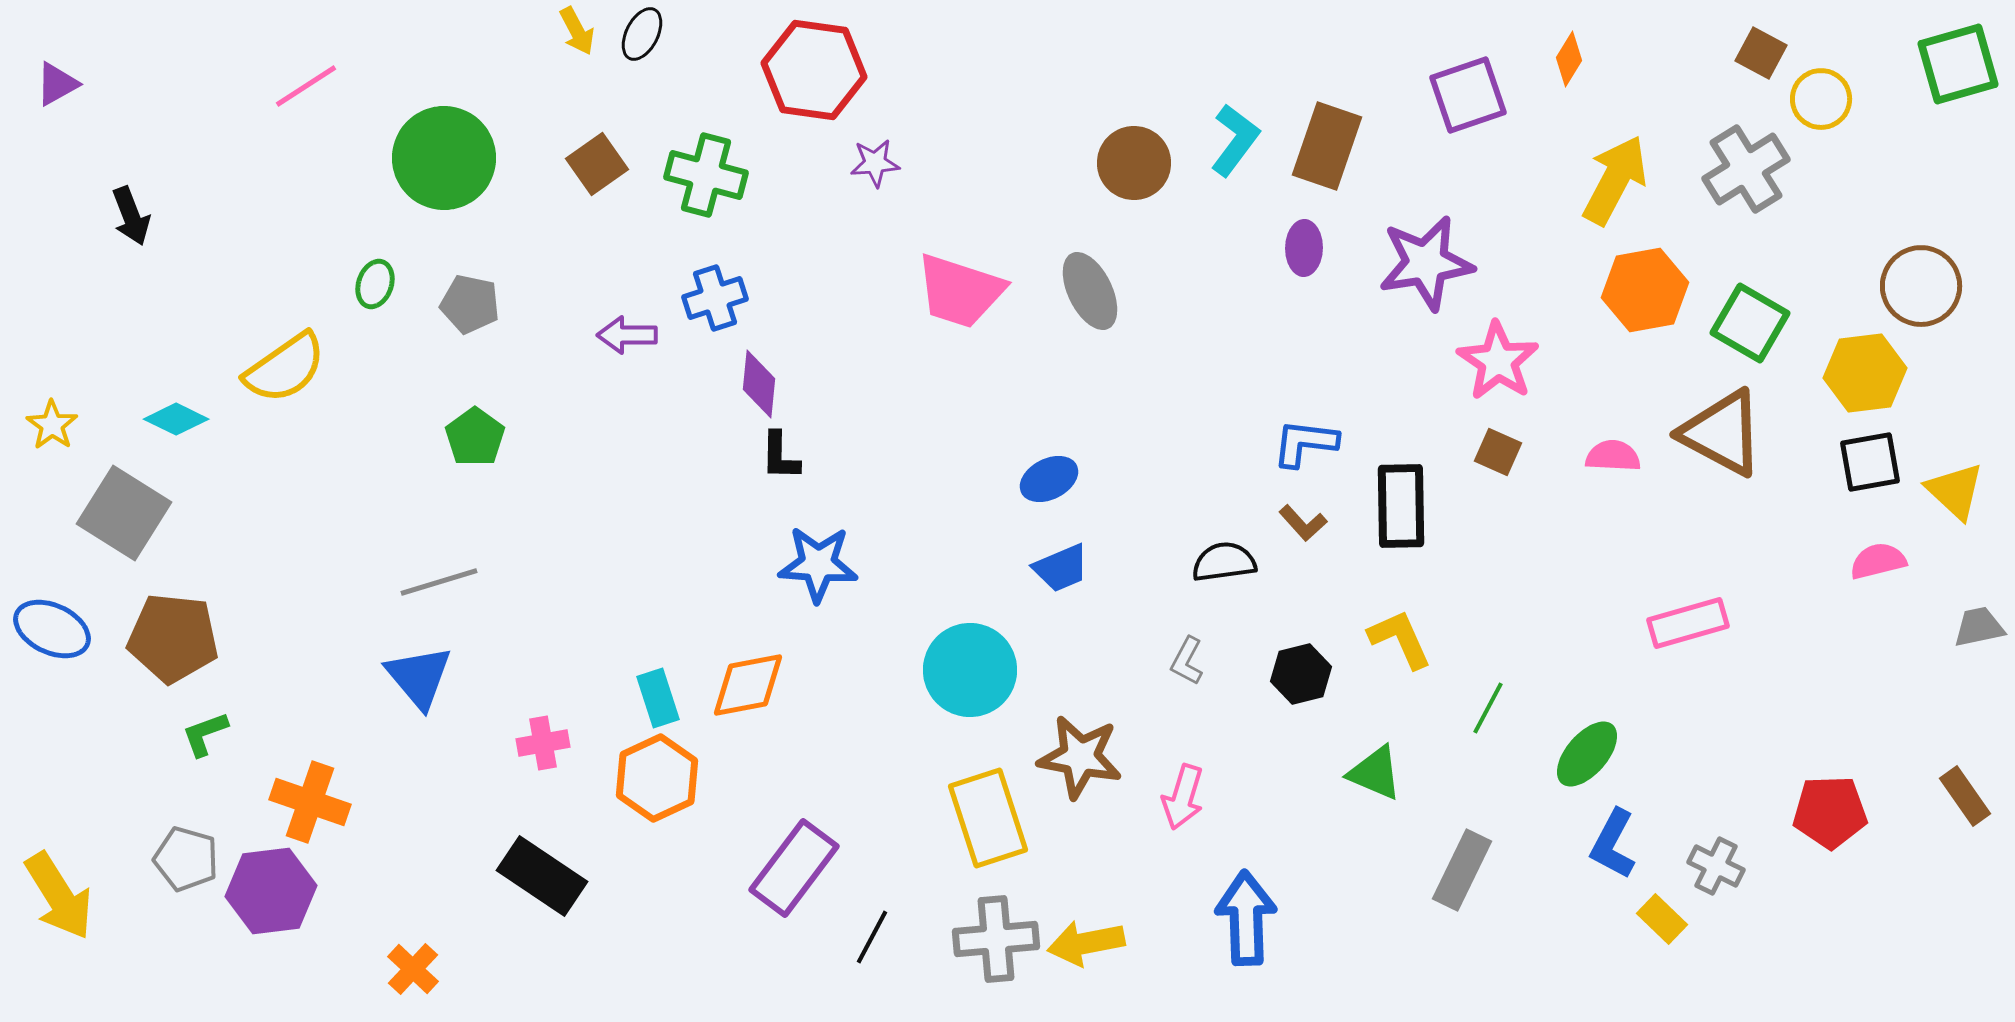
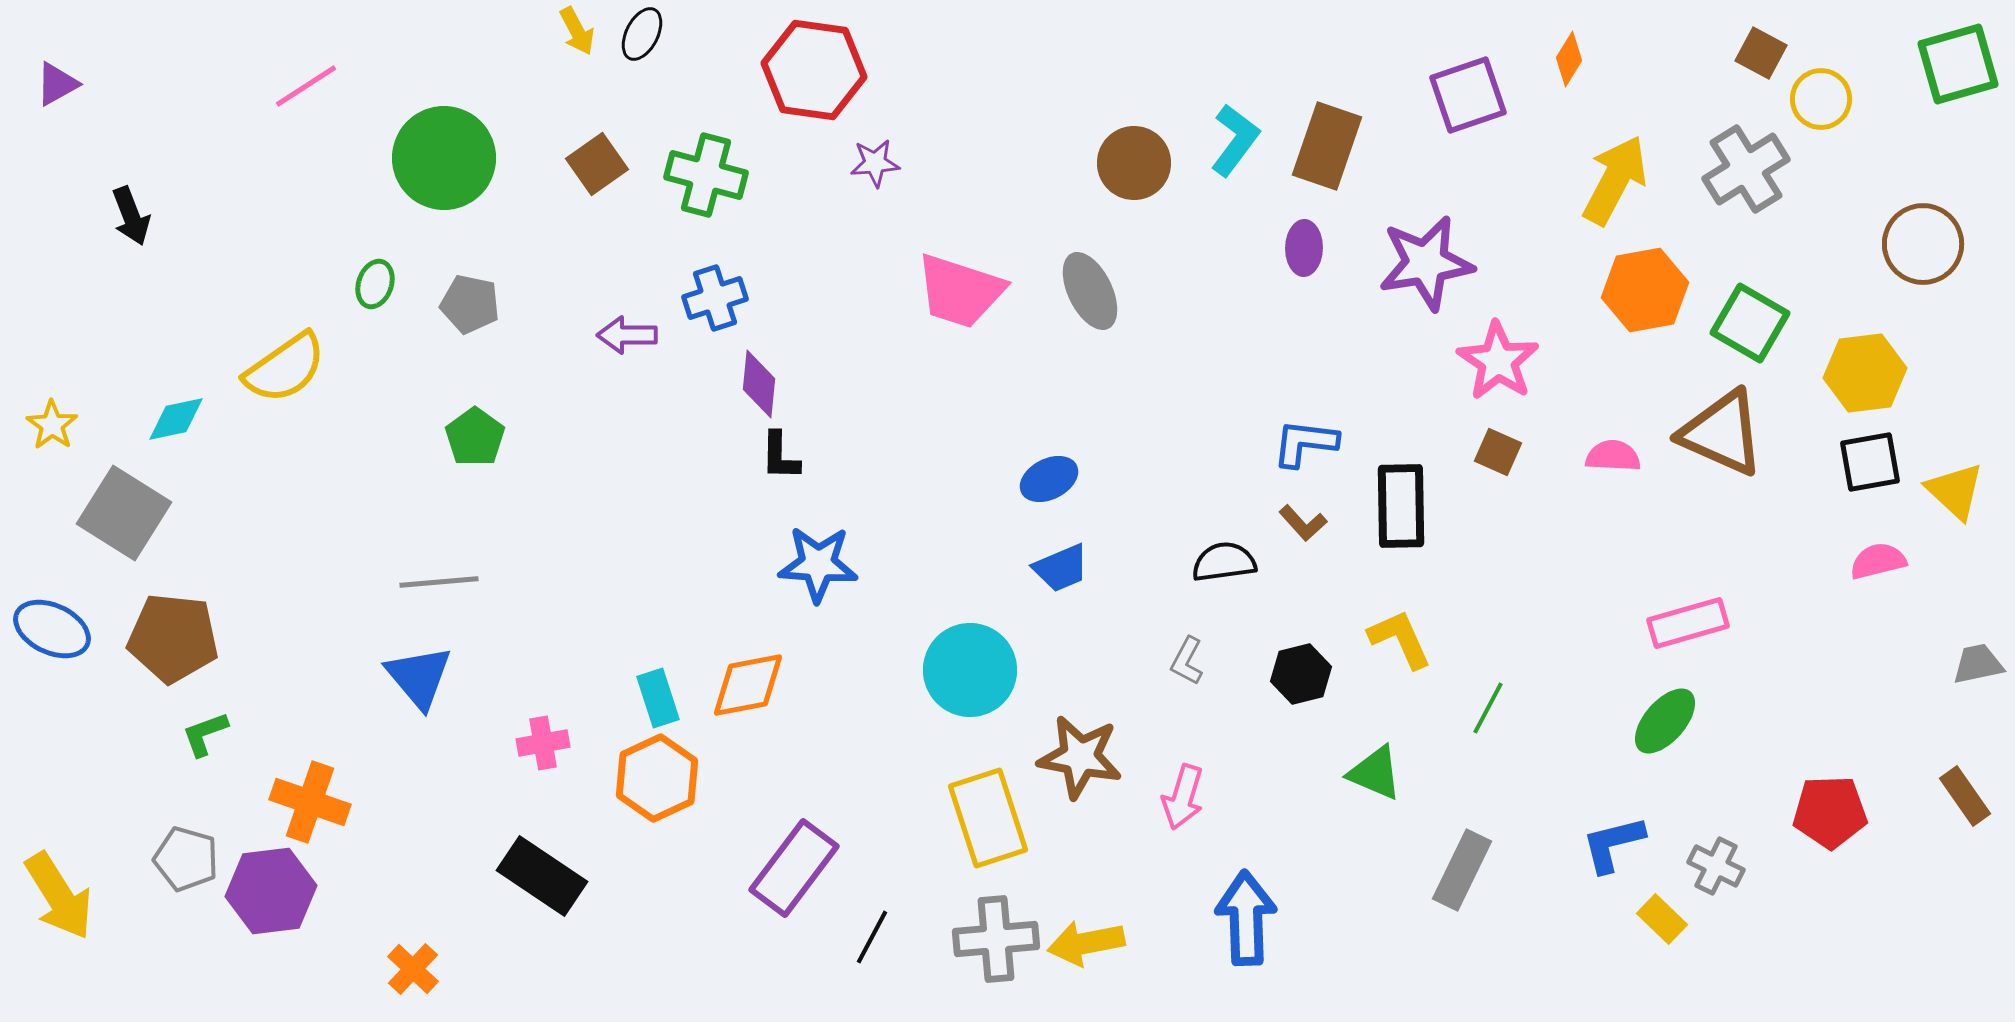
brown circle at (1921, 286): moved 2 px right, 42 px up
cyan diamond at (176, 419): rotated 38 degrees counterclockwise
brown triangle at (1722, 433): rotated 4 degrees counterclockwise
gray line at (439, 582): rotated 12 degrees clockwise
gray trapezoid at (1979, 627): moved 1 px left, 37 px down
green ellipse at (1587, 754): moved 78 px right, 33 px up
blue L-shape at (1613, 844): rotated 48 degrees clockwise
